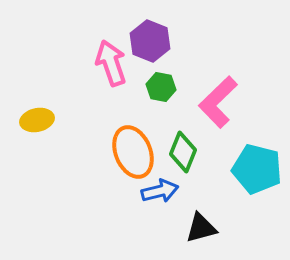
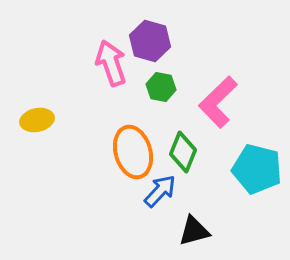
purple hexagon: rotated 6 degrees counterclockwise
orange ellipse: rotated 6 degrees clockwise
blue arrow: rotated 33 degrees counterclockwise
black triangle: moved 7 px left, 3 px down
